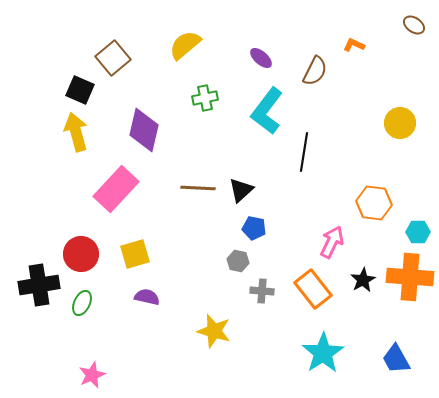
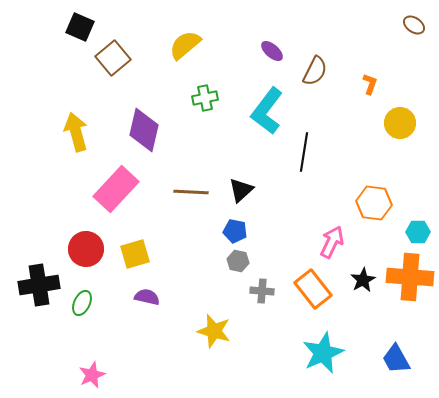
orange L-shape: moved 16 px right, 39 px down; rotated 85 degrees clockwise
purple ellipse: moved 11 px right, 7 px up
black square: moved 63 px up
brown line: moved 7 px left, 4 px down
blue pentagon: moved 19 px left, 3 px down
red circle: moved 5 px right, 5 px up
cyan star: rotated 9 degrees clockwise
